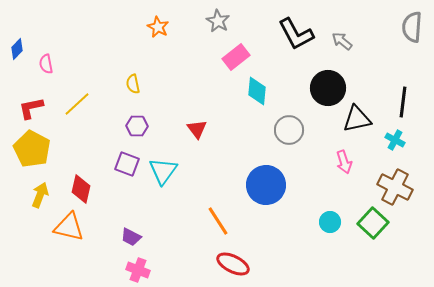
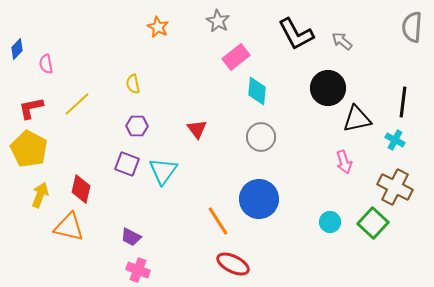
gray circle: moved 28 px left, 7 px down
yellow pentagon: moved 3 px left
blue circle: moved 7 px left, 14 px down
